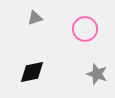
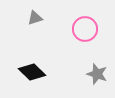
black diamond: rotated 56 degrees clockwise
